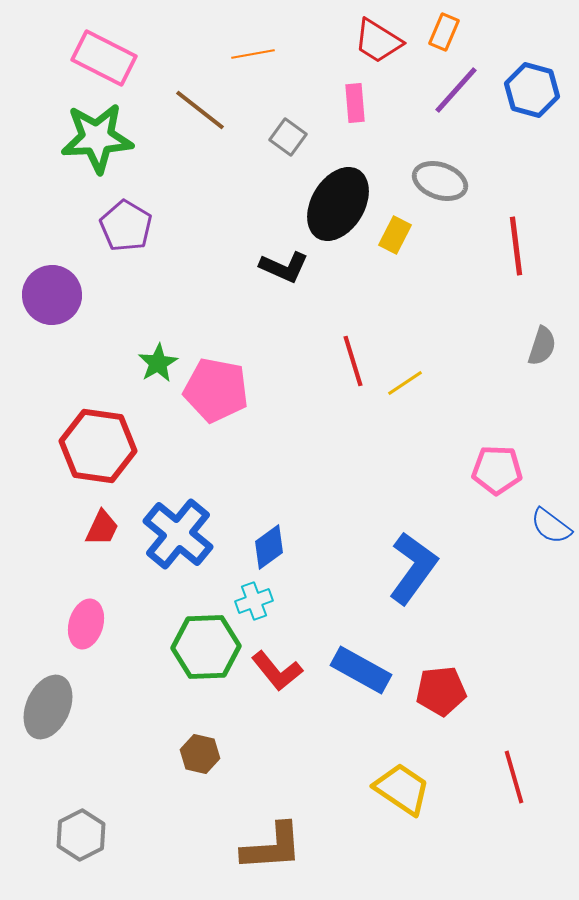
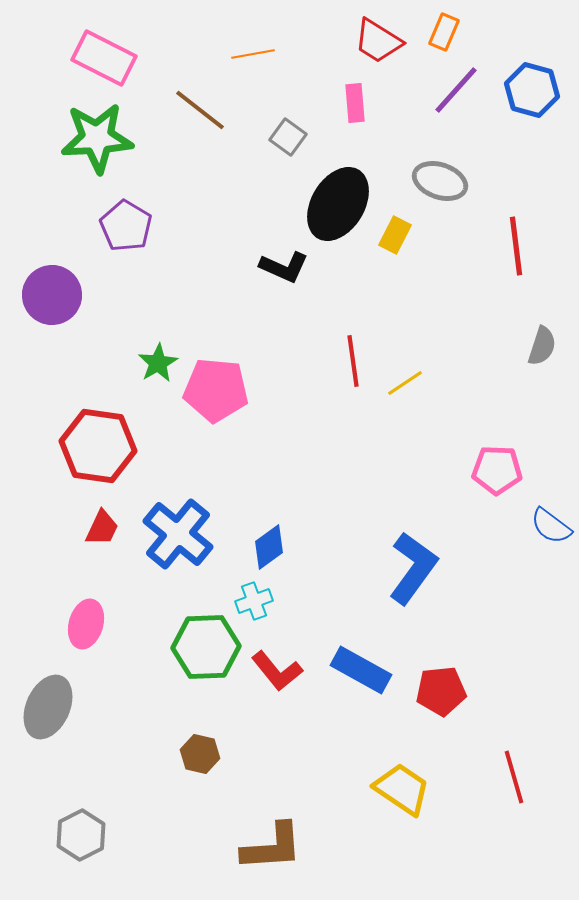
red line at (353, 361): rotated 9 degrees clockwise
pink pentagon at (216, 390): rotated 6 degrees counterclockwise
